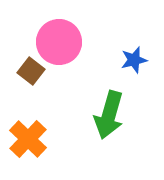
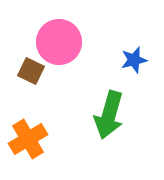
brown square: rotated 12 degrees counterclockwise
orange cross: rotated 15 degrees clockwise
